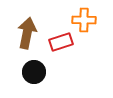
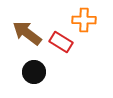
brown arrow: rotated 64 degrees counterclockwise
red rectangle: rotated 50 degrees clockwise
